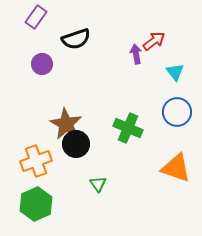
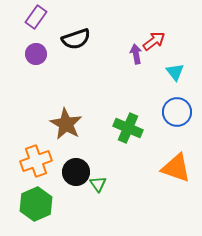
purple circle: moved 6 px left, 10 px up
black circle: moved 28 px down
